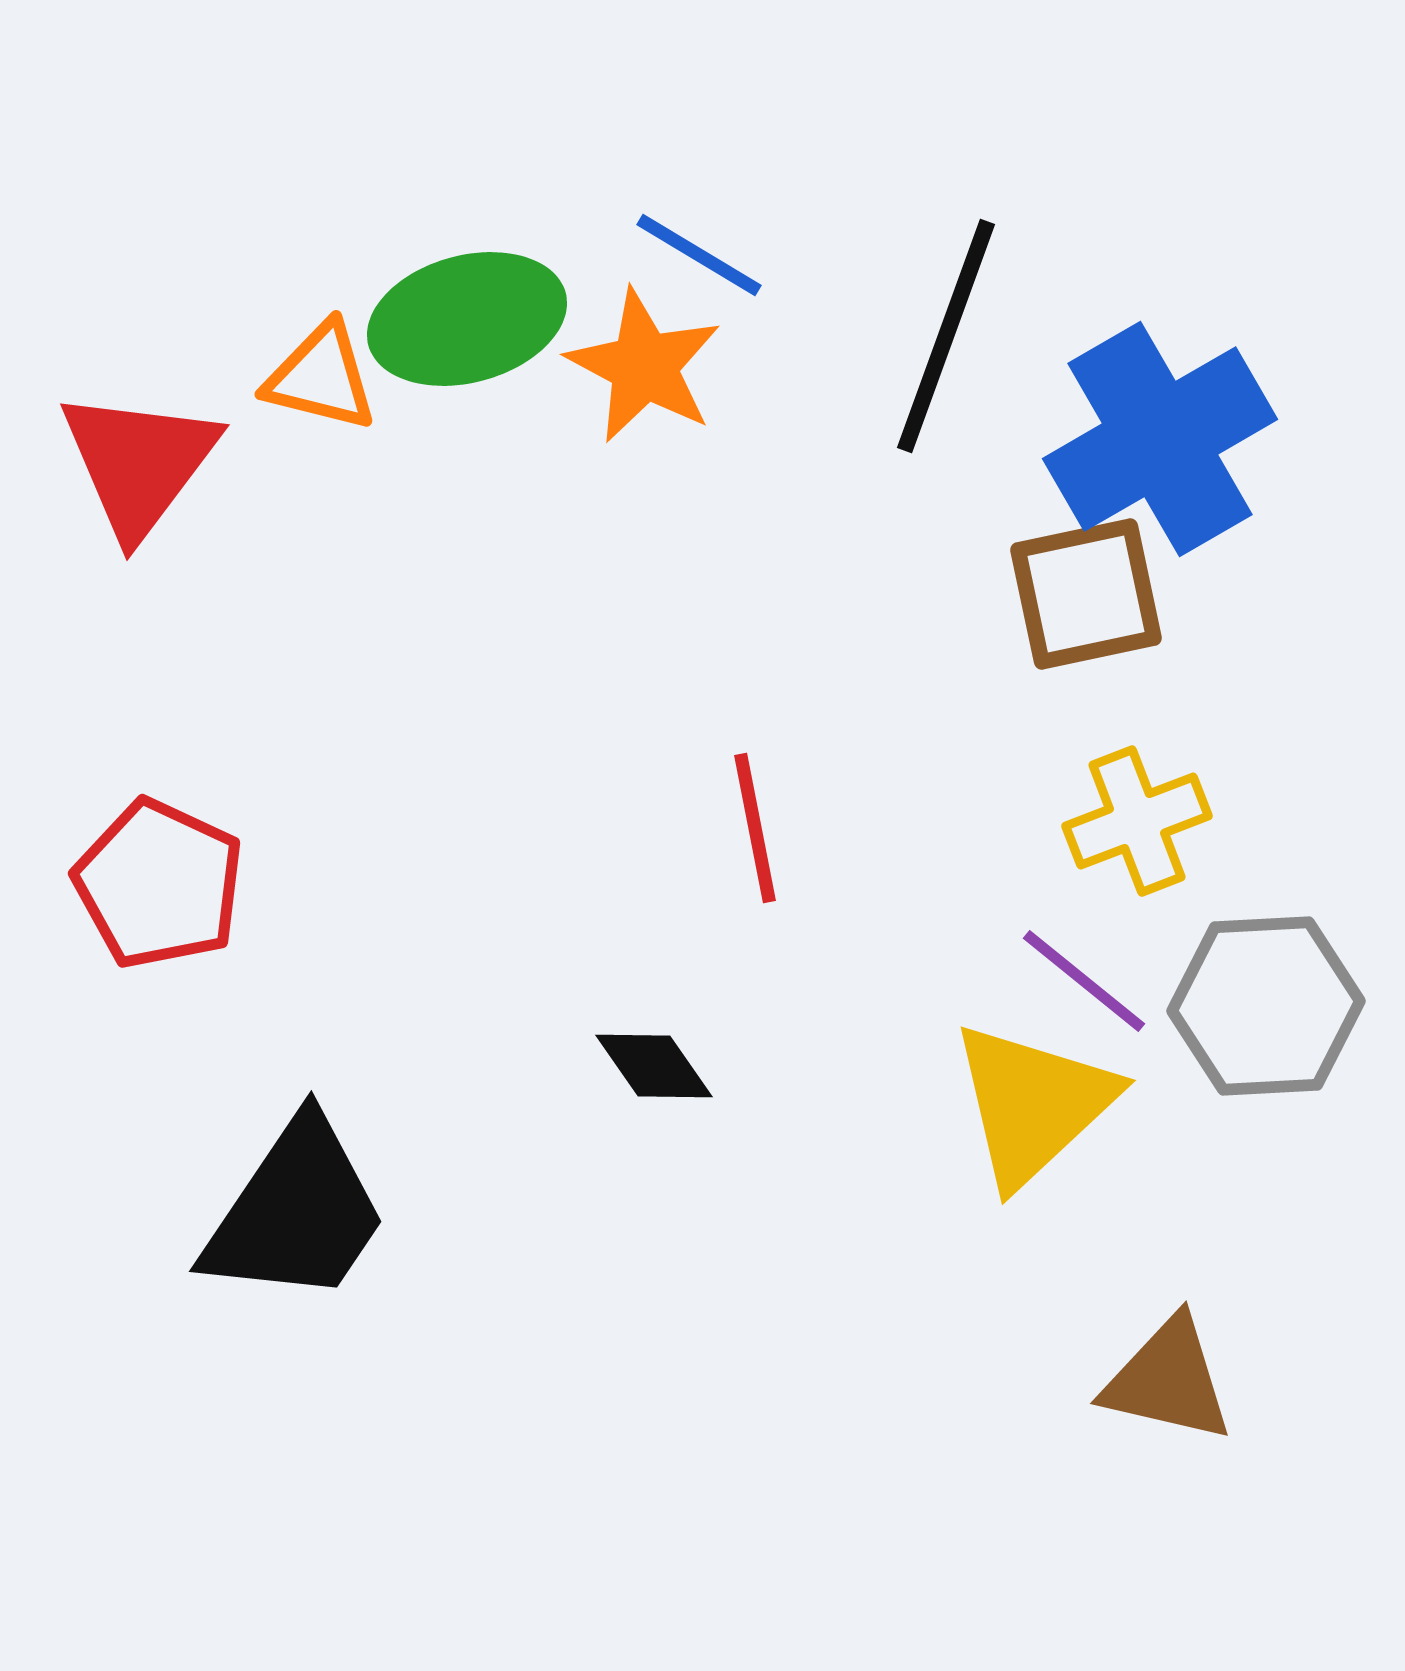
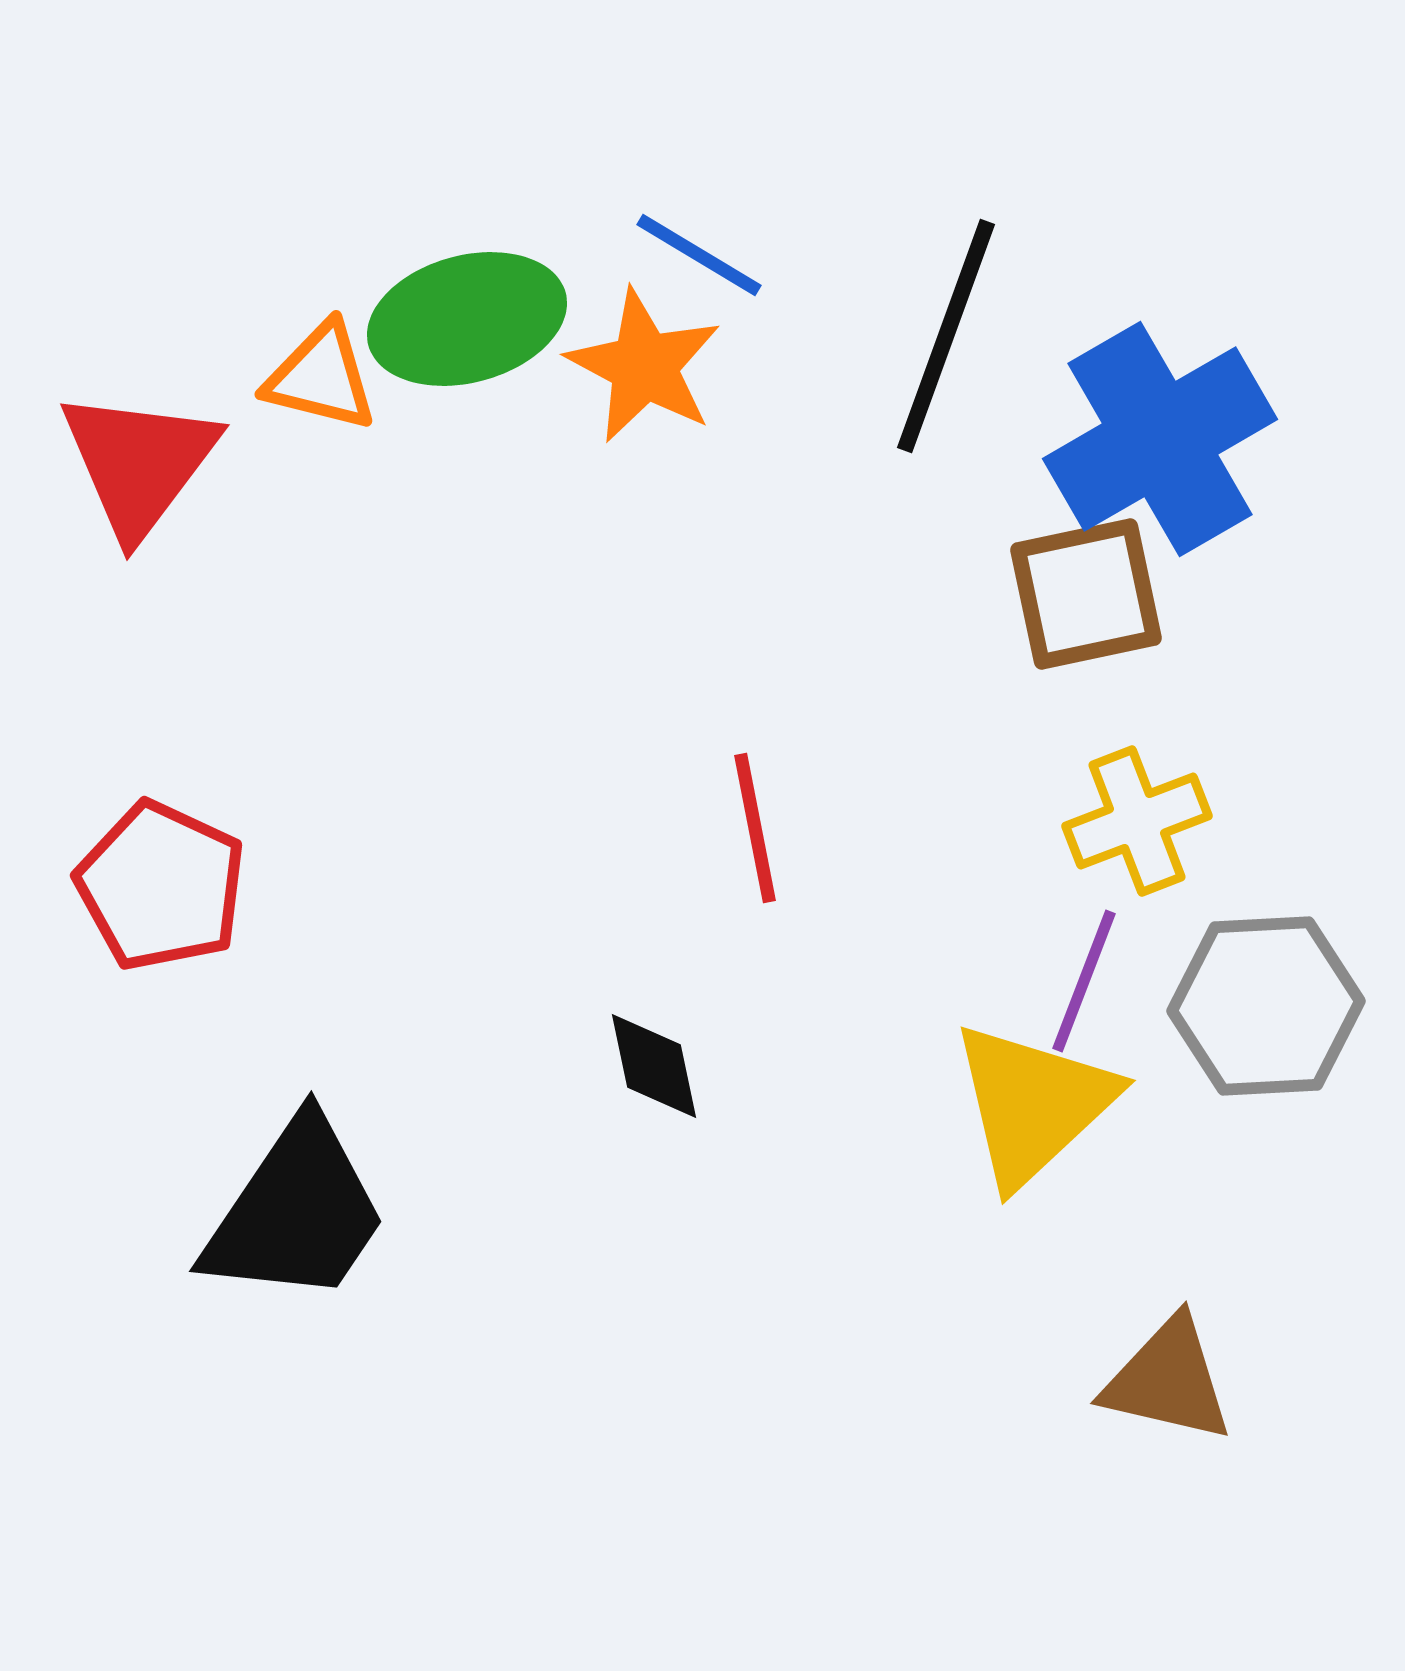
red pentagon: moved 2 px right, 2 px down
purple line: rotated 72 degrees clockwise
black diamond: rotated 23 degrees clockwise
